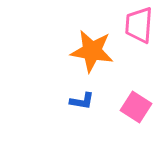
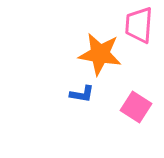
orange star: moved 8 px right, 3 px down
blue L-shape: moved 7 px up
